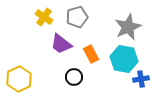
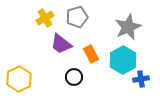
yellow cross: moved 1 px right, 1 px down; rotated 24 degrees clockwise
cyan hexagon: moved 1 px left, 1 px down; rotated 20 degrees clockwise
